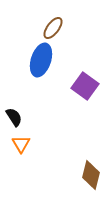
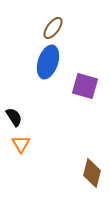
blue ellipse: moved 7 px right, 2 px down
purple square: rotated 20 degrees counterclockwise
brown diamond: moved 1 px right, 2 px up
